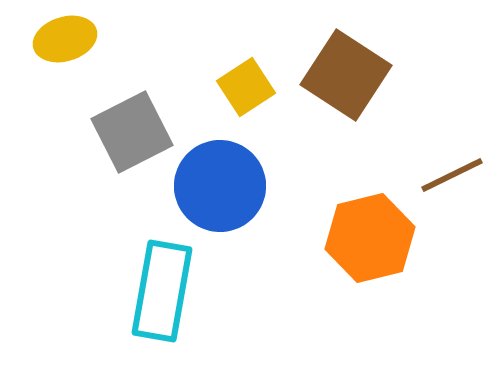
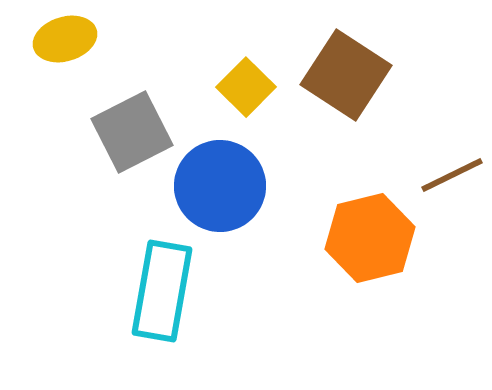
yellow square: rotated 12 degrees counterclockwise
